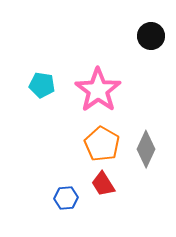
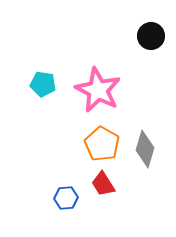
cyan pentagon: moved 1 px right, 1 px up
pink star: rotated 9 degrees counterclockwise
gray diamond: moved 1 px left; rotated 9 degrees counterclockwise
